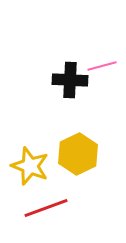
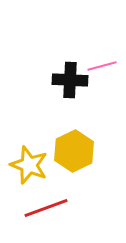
yellow hexagon: moved 4 px left, 3 px up
yellow star: moved 1 px left, 1 px up
